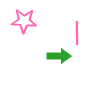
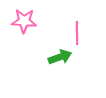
green arrow: moved 1 px right, 1 px down; rotated 20 degrees counterclockwise
